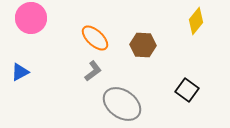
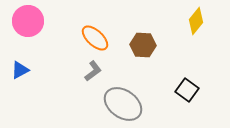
pink circle: moved 3 px left, 3 px down
blue triangle: moved 2 px up
gray ellipse: moved 1 px right
